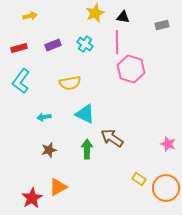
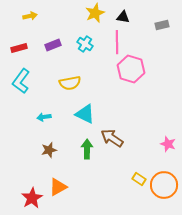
orange circle: moved 2 px left, 3 px up
